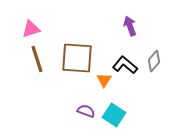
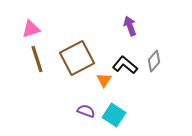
brown square: rotated 32 degrees counterclockwise
